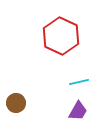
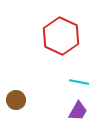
cyan line: rotated 24 degrees clockwise
brown circle: moved 3 px up
